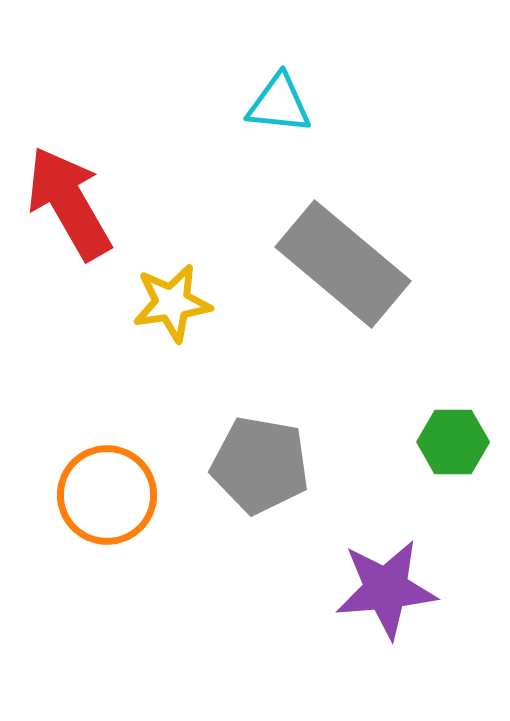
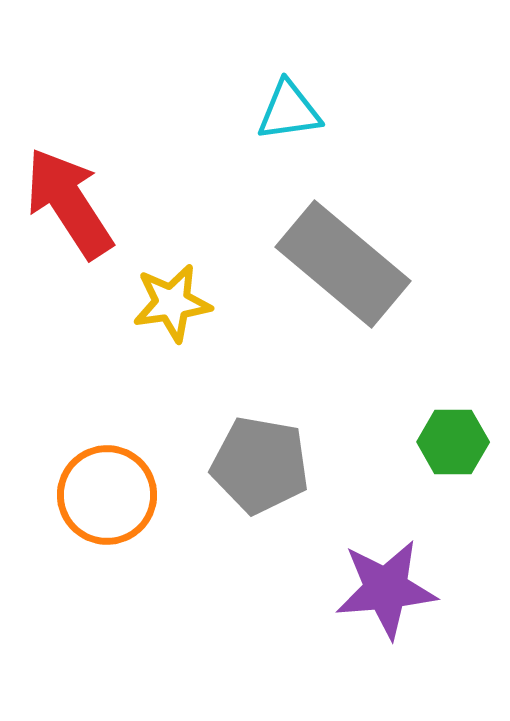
cyan triangle: moved 10 px right, 7 px down; rotated 14 degrees counterclockwise
red arrow: rotated 3 degrees counterclockwise
